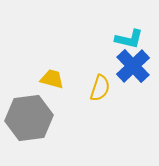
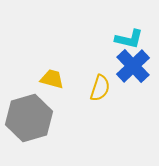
gray hexagon: rotated 9 degrees counterclockwise
